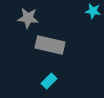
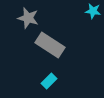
gray star: rotated 10 degrees clockwise
gray rectangle: rotated 20 degrees clockwise
